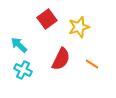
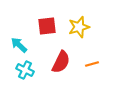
red square: moved 7 px down; rotated 30 degrees clockwise
red semicircle: moved 3 px down
orange line: rotated 48 degrees counterclockwise
cyan cross: moved 2 px right
